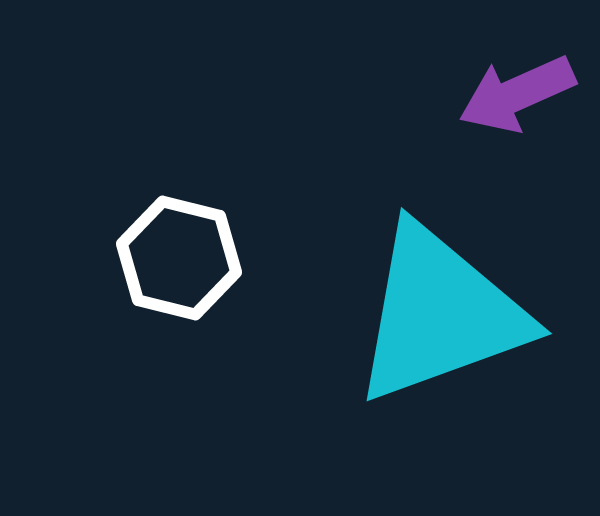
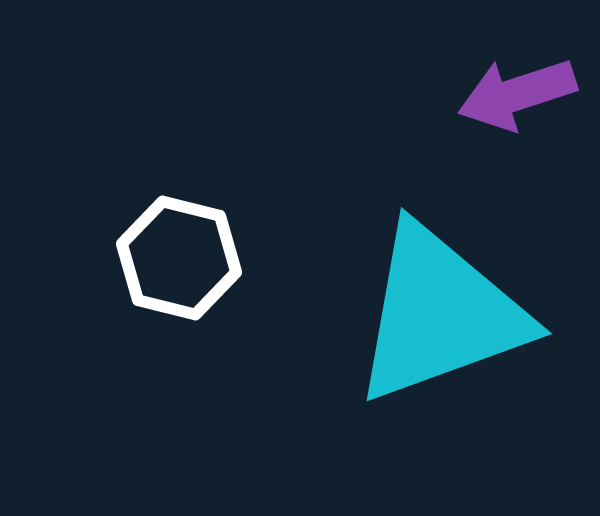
purple arrow: rotated 6 degrees clockwise
